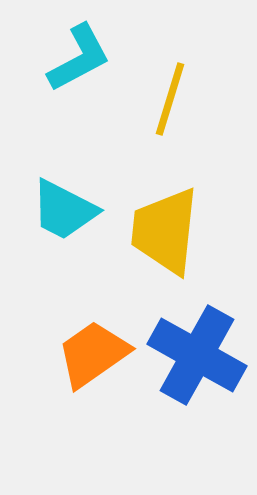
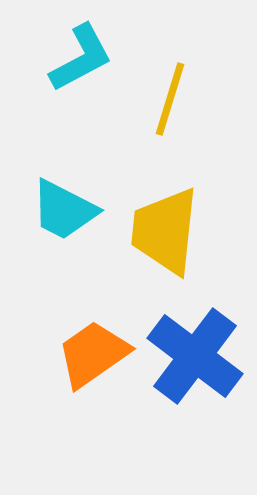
cyan L-shape: moved 2 px right
blue cross: moved 2 px left, 1 px down; rotated 8 degrees clockwise
